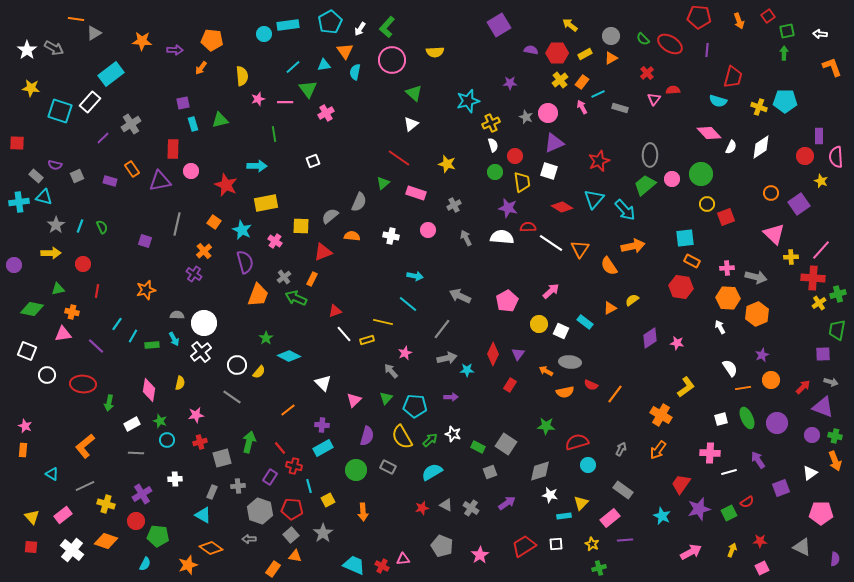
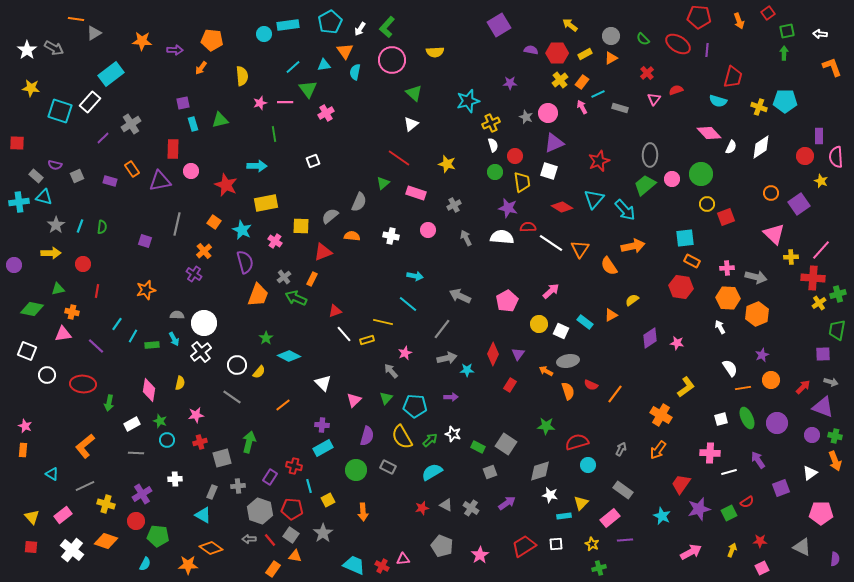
red square at (768, 16): moved 3 px up
red ellipse at (670, 44): moved 8 px right
red semicircle at (673, 90): moved 3 px right; rotated 16 degrees counterclockwise
pink star at (258, 99): moved 2 px right, 4 px down
green semicircle at (102, 227): rotated 32 degrees clockwise
orange triangle at (610, 308): moved 1 px right, 7 px down
gray ellipse at (570, 362): moved 2 px left, 1 px up; rotated 15 degrees counterclockwise
orange semicircle at (565, 392): moved 3 px right, 1 px up; rotated 96 degrees counterclockwise
orange line at (288, 410): moved 5 px left, 5 px up
red line at (280, 448): moved 10 px left, 92 px down
gray square at (291, 535): rotated 14 degrees counterclockwise
orange star at (188, 565): rotated 18 degrees clockwise
